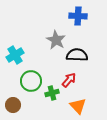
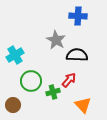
green cross: moved 1 px right, 1 px up
orange triangle: moved 5 px right, 1 px up
